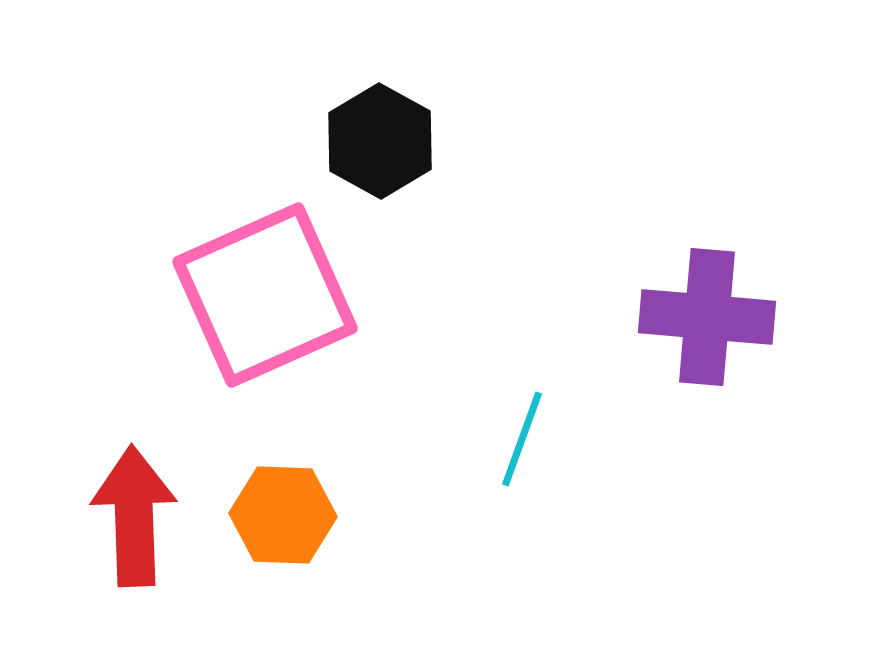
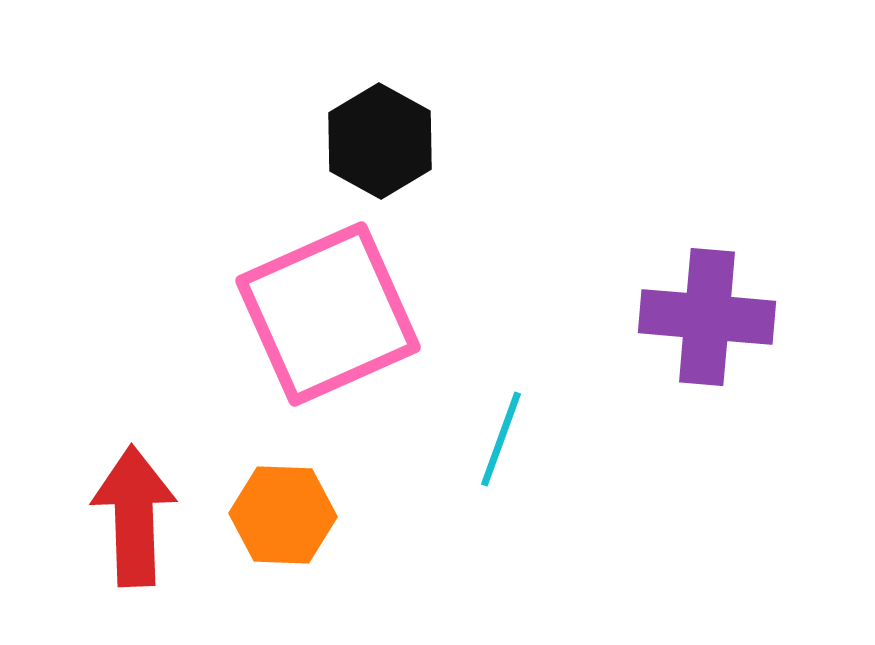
pink square: moved 63 px right, 19 px down
cyan line: moved 21 px left
